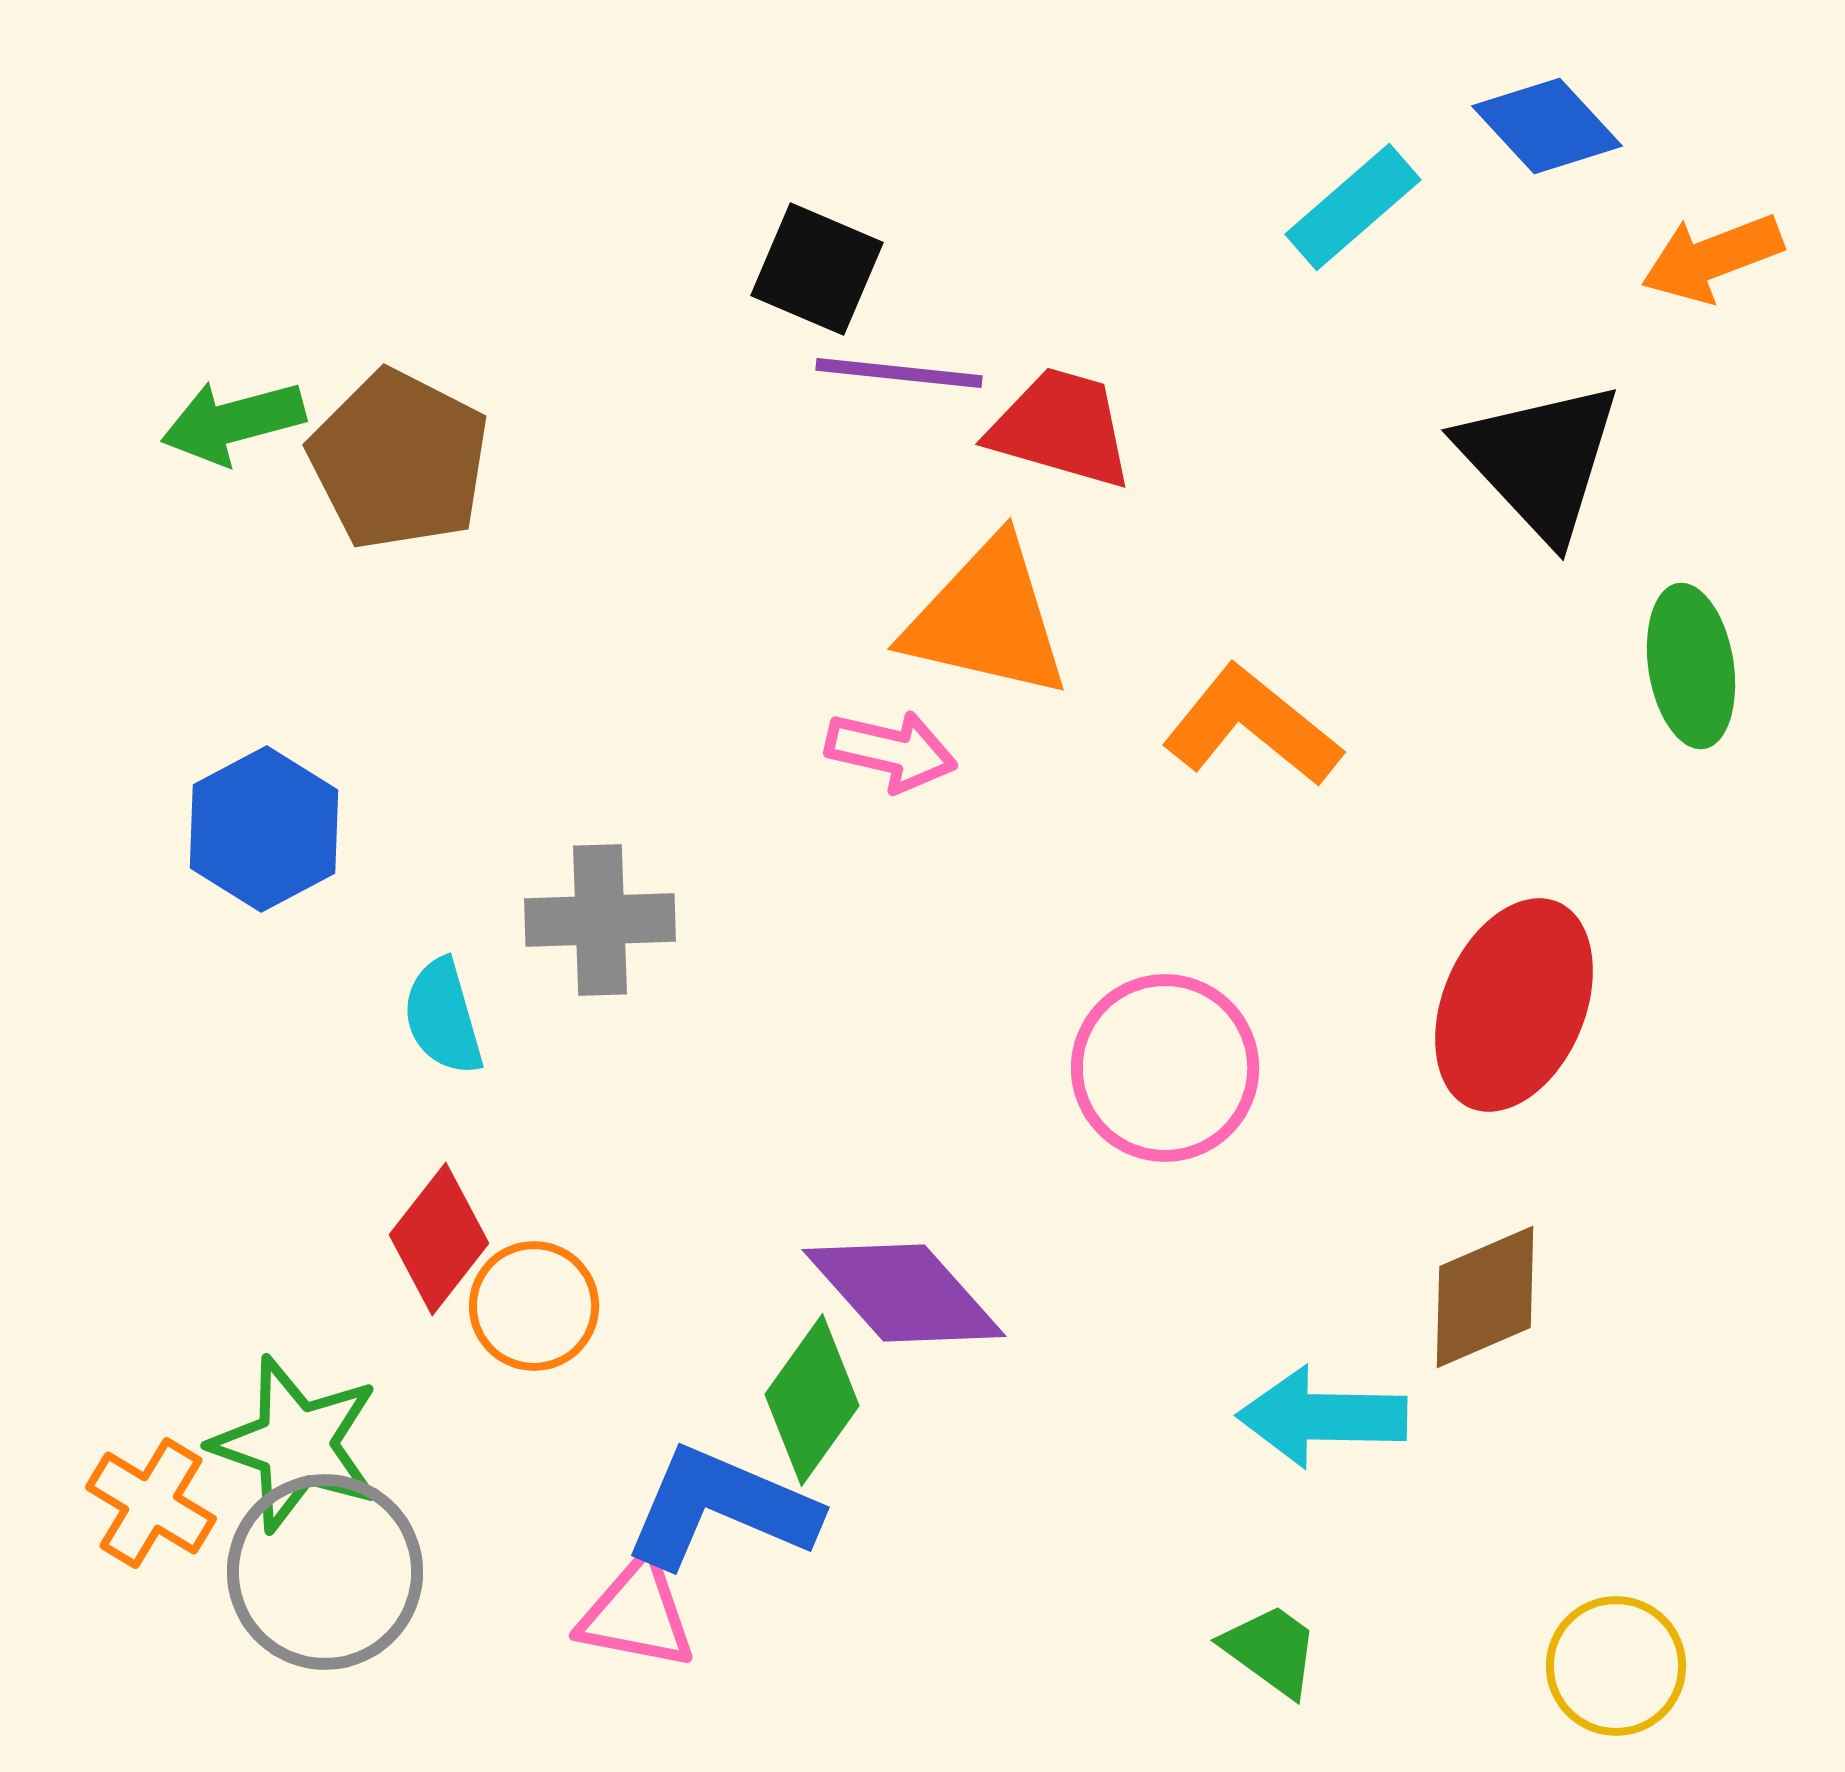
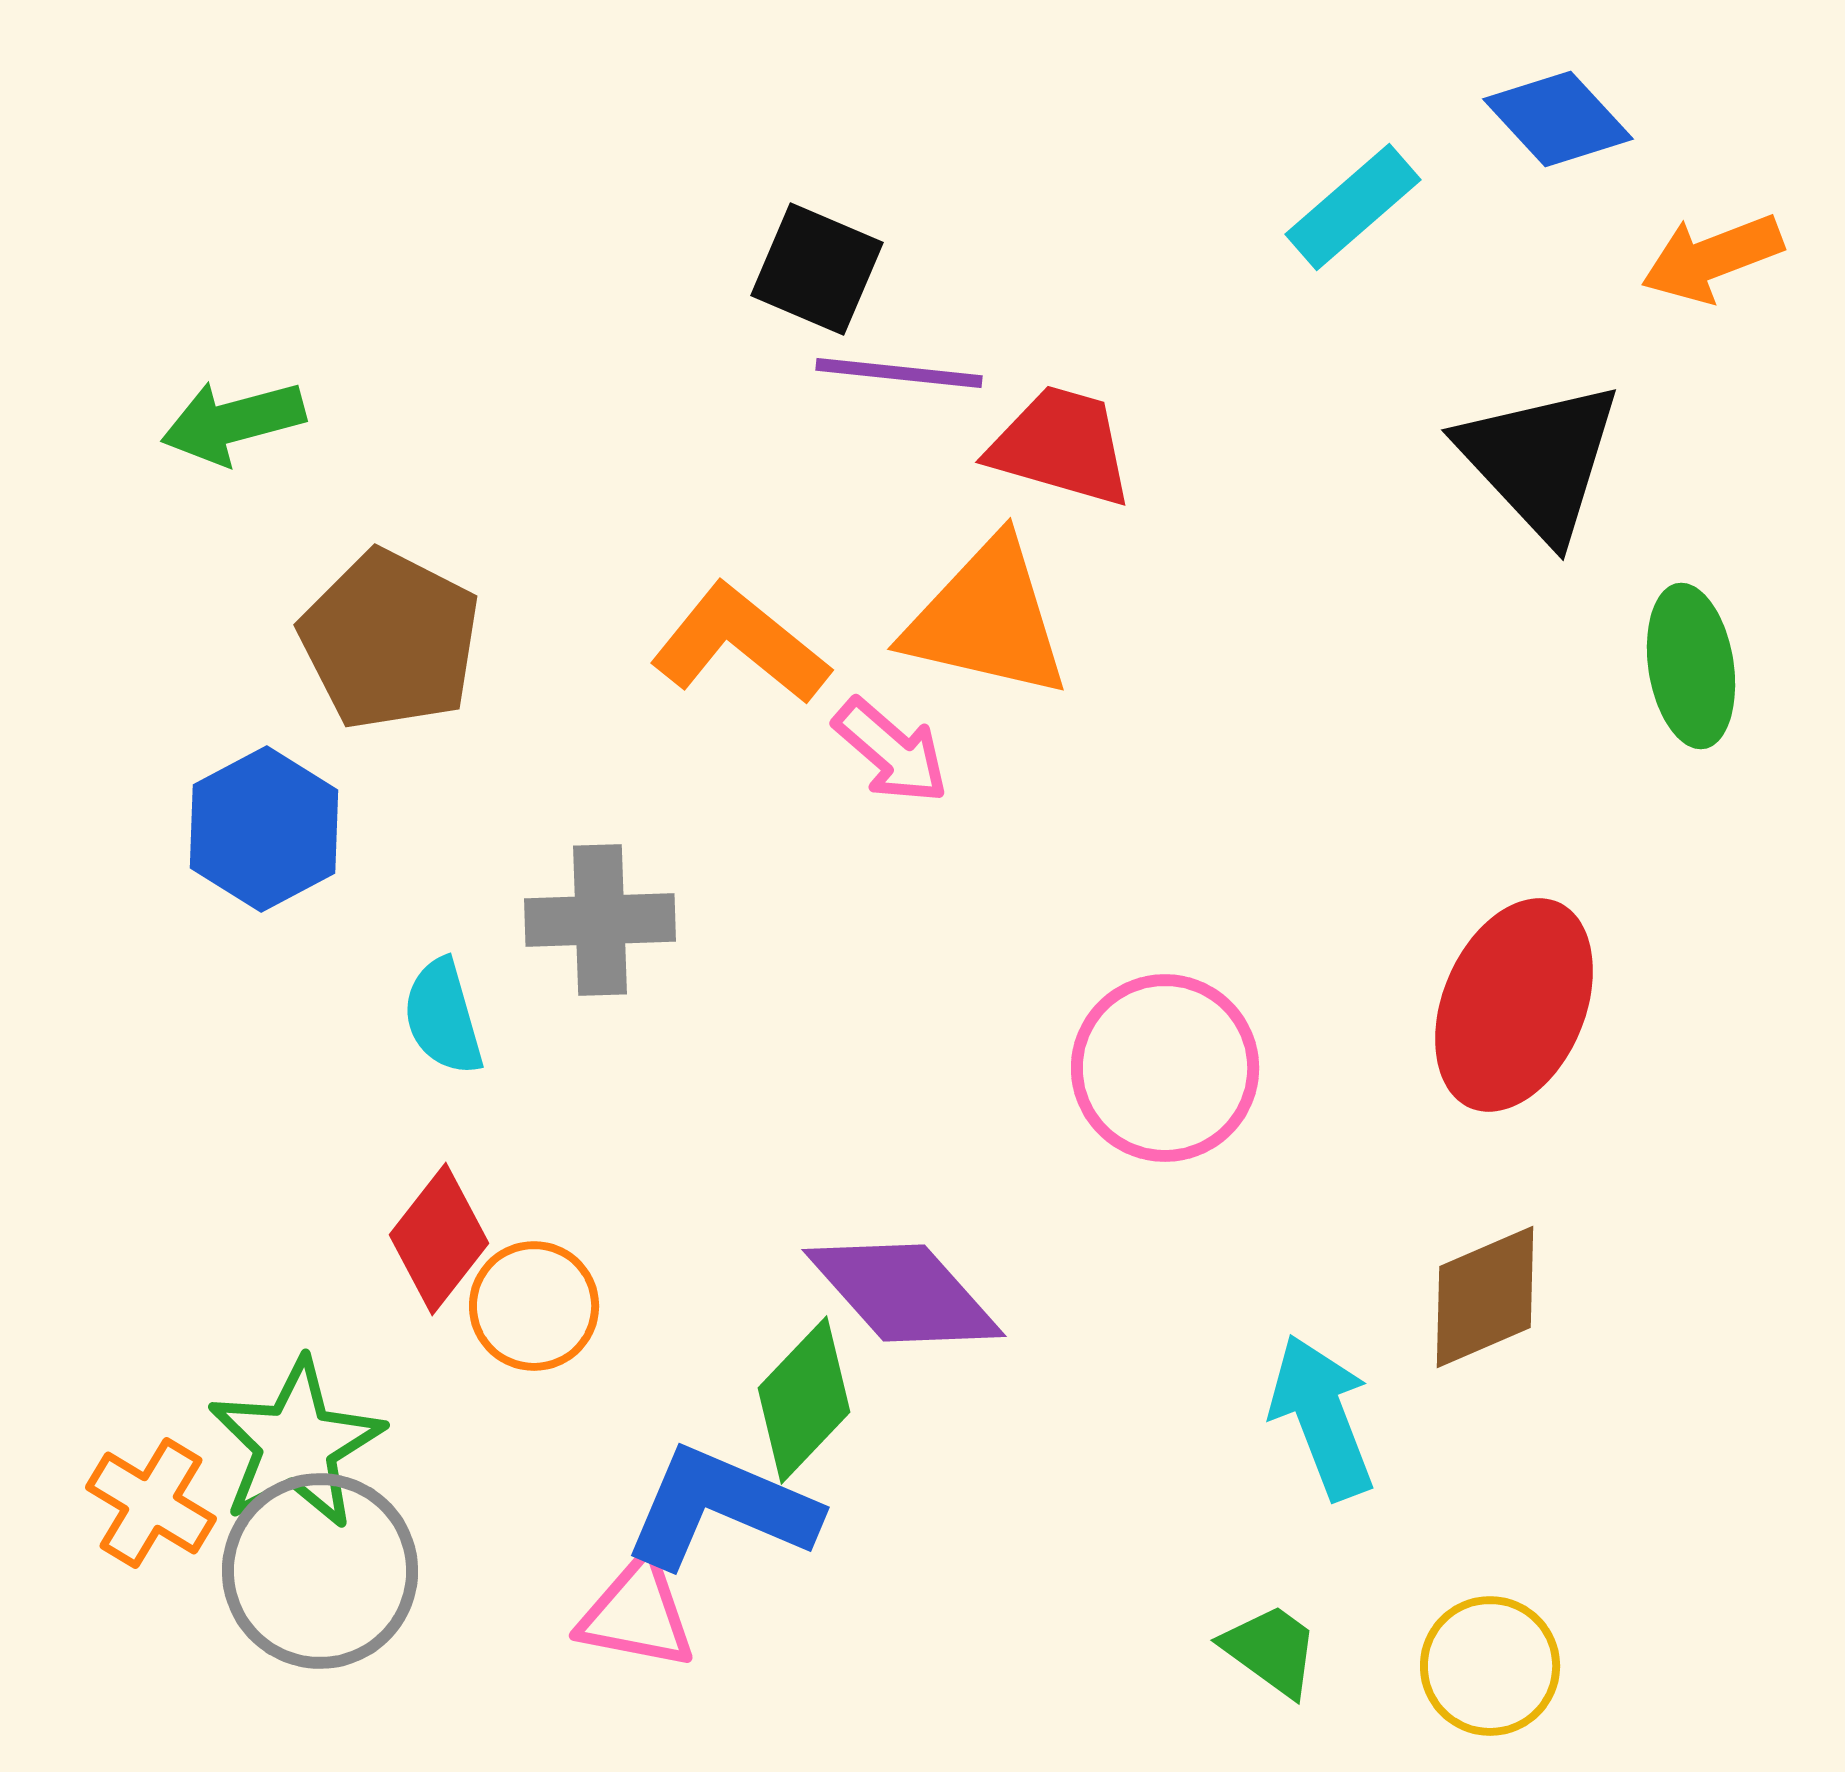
blue diamond: moved 11 px right, 7 px up
red trapezoid: moved 18 px down
brown pentagon: moved 9 px left, 180 px down
orange L-shape: moved 512 px left, 82 px up
pink arrow: rotated 28 degrees clockwise
green diamond: moved 8 px left; rotated 8 degrees clockwise
cyan arrow: rotated 68 degrees clockwise
green star: rotated 25 degrees clockwise
gray circle: moved 5 px left, 1 px up
yellow circle: moved 126 px left
